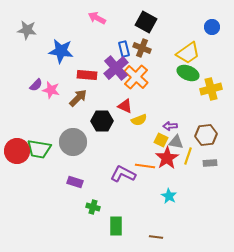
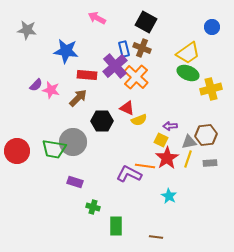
blue star: moved 5 px right
purple cross: moved 1 px left, 2 px up
red triangle: moved 2 px right, 2 px down
gray triangle: moved 13 px right; rotated 21 degrees counterclockwise
green trapezoid: moved 15 px right
yellow line: moved 3 px down
purple L-shape: moved 6 px right
